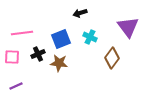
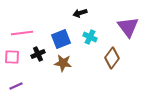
brown star: moved 4 px right
